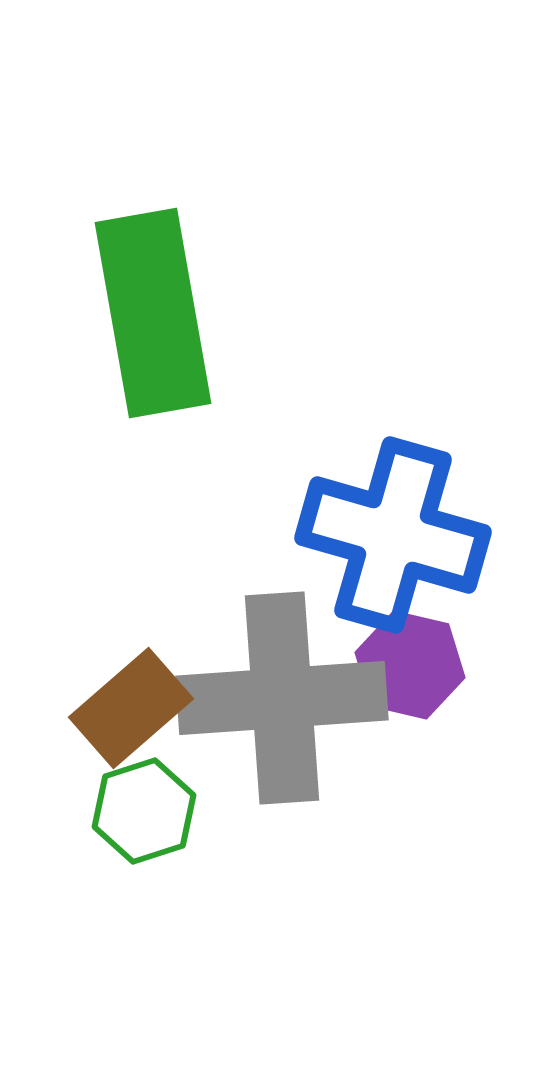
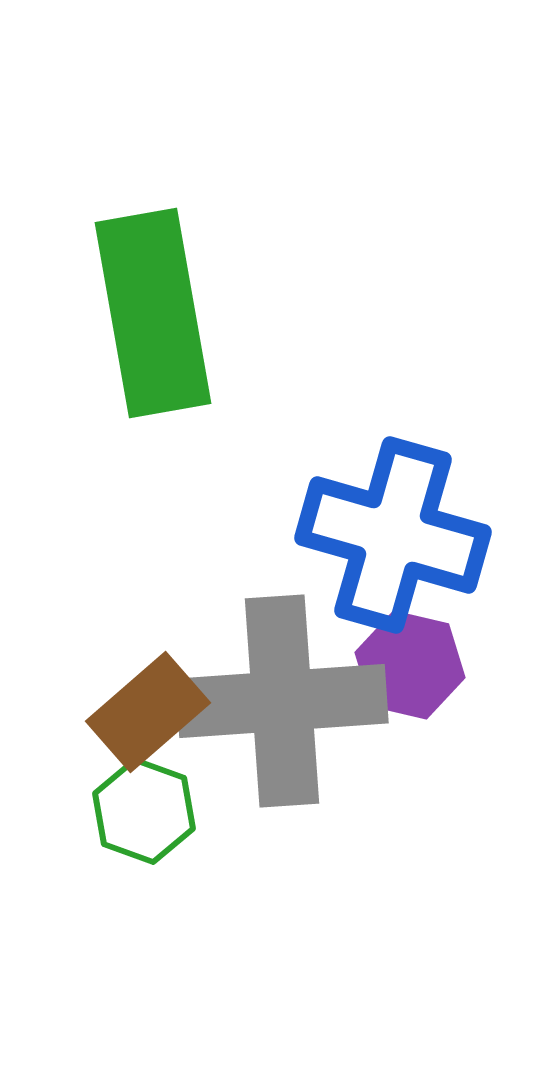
gray cross: moved 3 px down
brown rectangle: moved 17 px right, 4 px down
green hexagon: rotated 22 degrees counterclockwise
